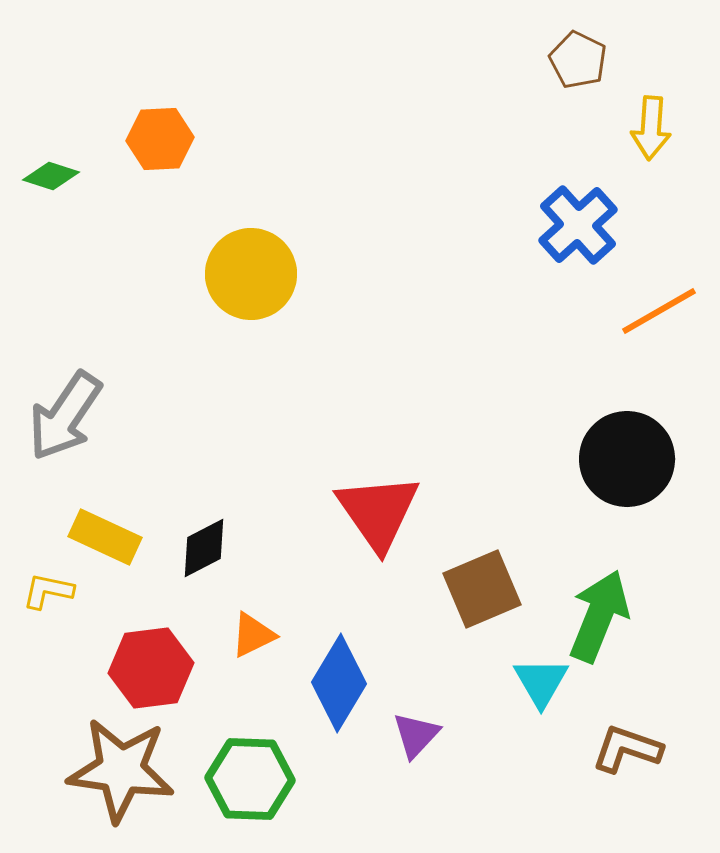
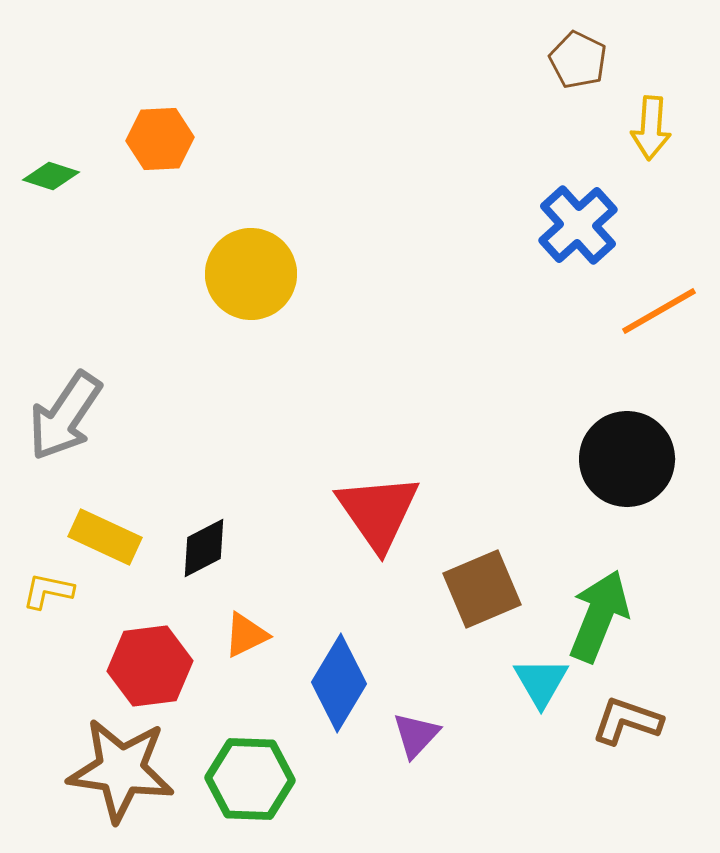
orange triangle: moved 7 px left
red hexagon: moved 1 px left, 2 px up
brown L-shape: moved 28 px up
